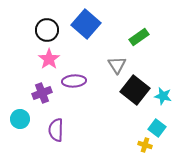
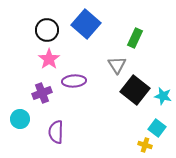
green rectangle: moved 4 px left, 1 px down; rotated 30 degrees counterclockwise
purple semicircle: moved 2 px down
